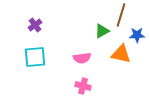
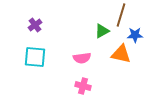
blue star: moved 2 px left
cyan square: rotated 10 degrees clockwise
